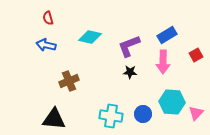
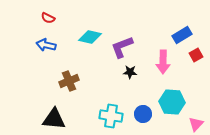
red semicircle: rotated 48 degrees counterclockwise
blue rectangle: moved 15 px right
purple L-shape: moved 7 px left, 1 px down
pink triangle: moved 11 px down
